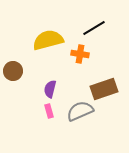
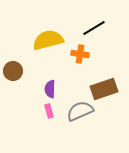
purple semicircle: rotated 12 degrees counterclockwise
